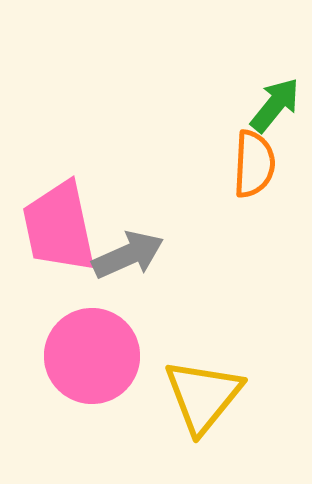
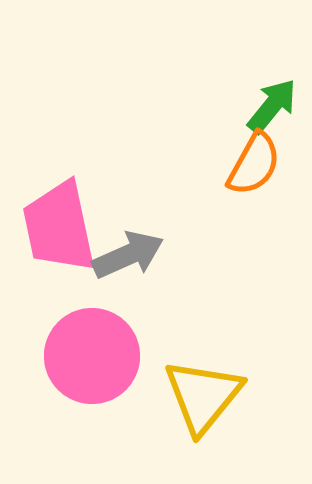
green arrow: moved 3 px left, 1 px down
orange semicircle: rotated 26 degrees clockwise
